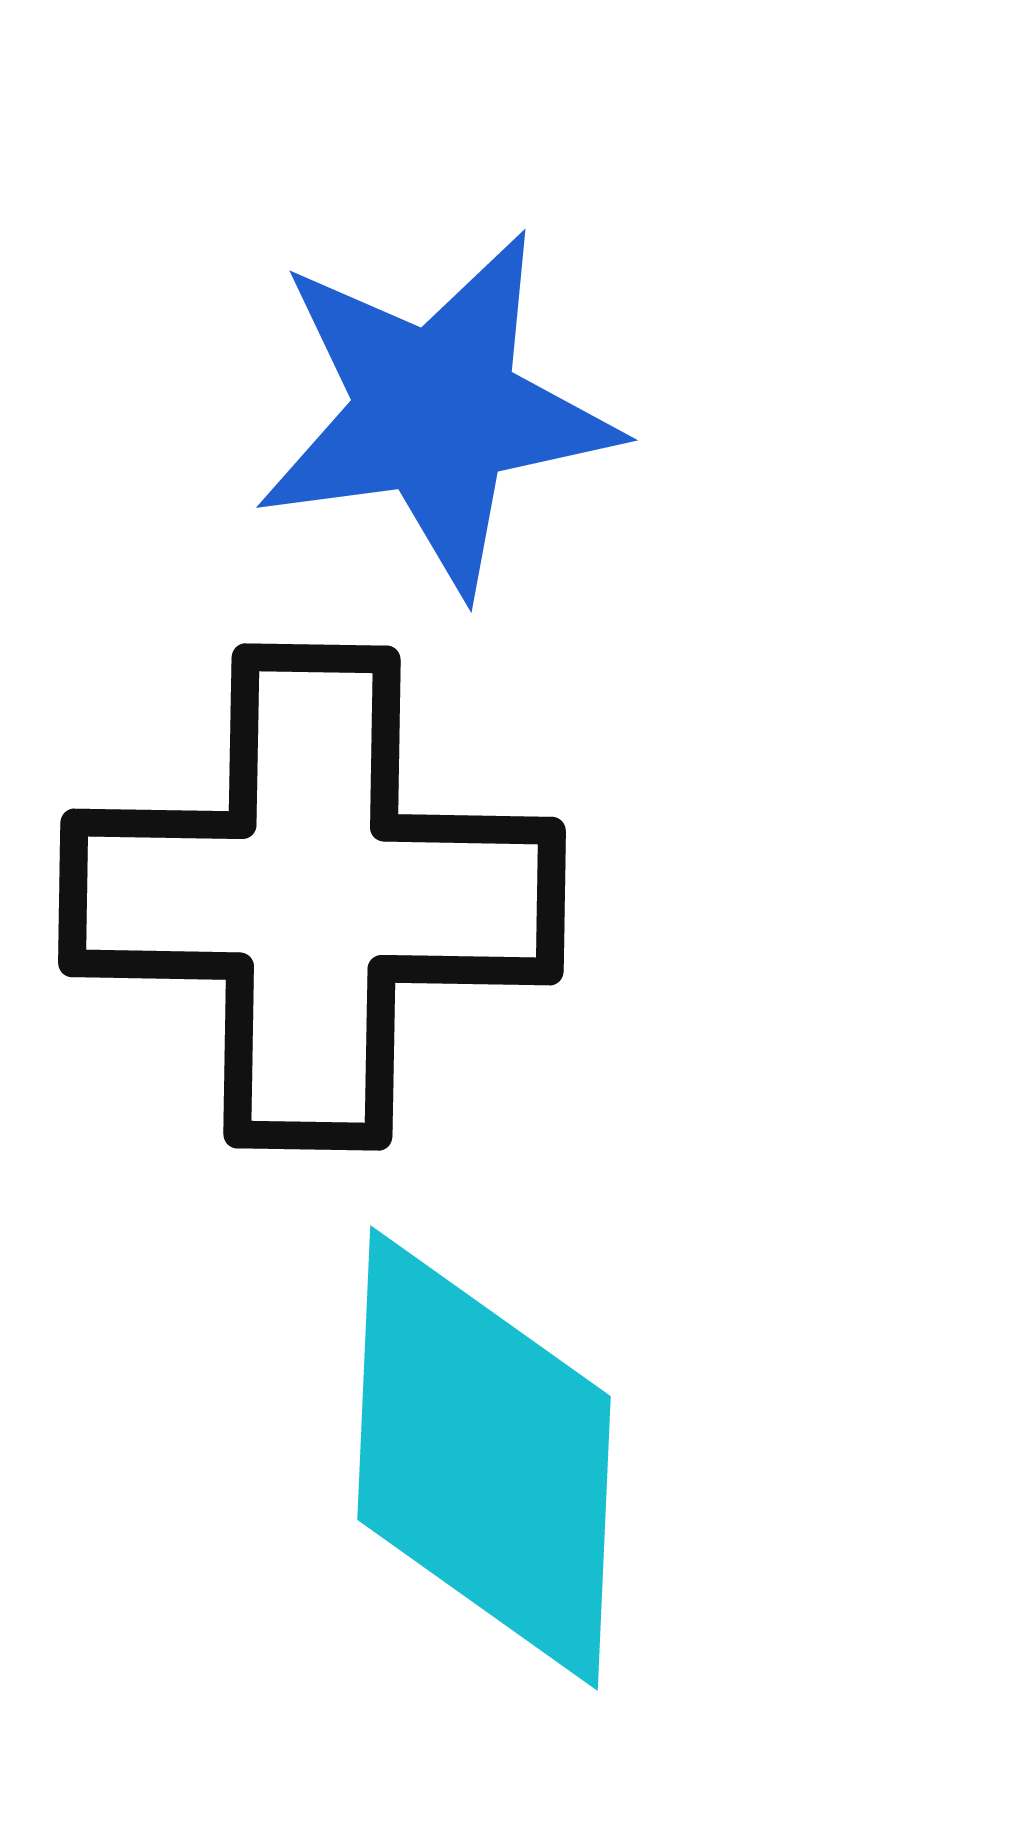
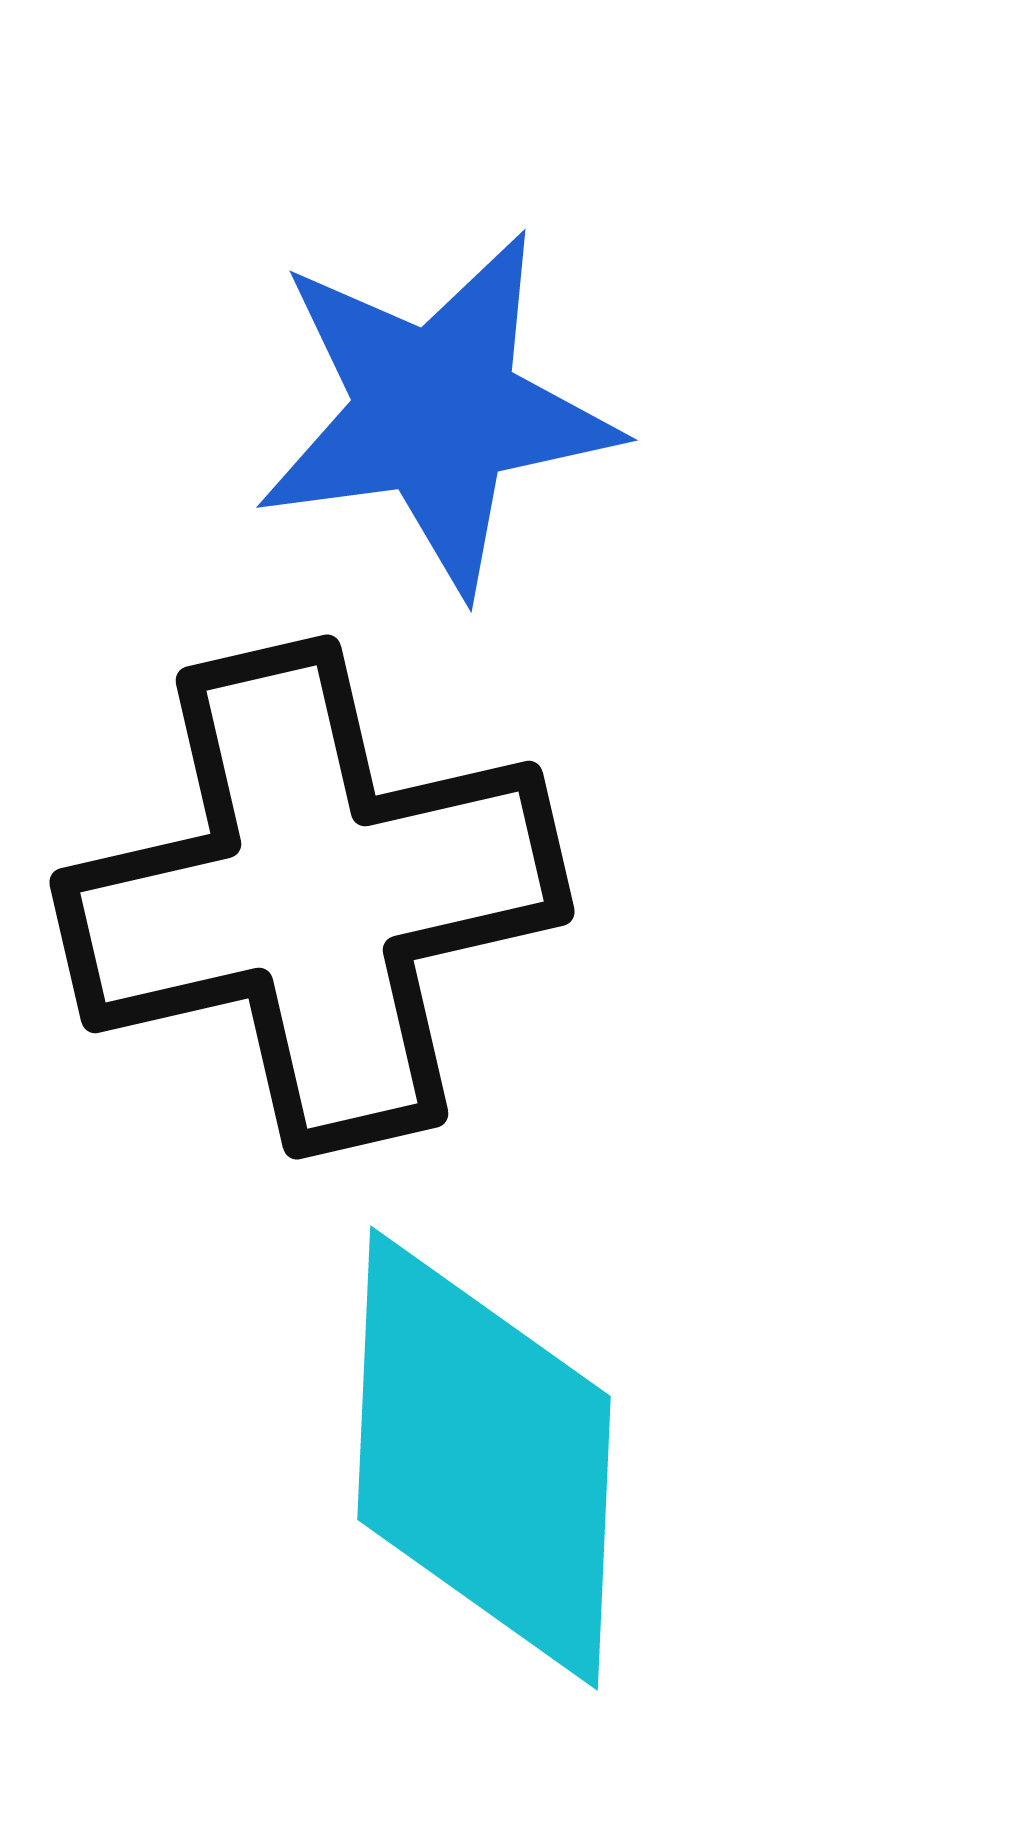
black cross: rotated 14 degrees counterclockwise
